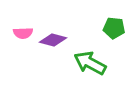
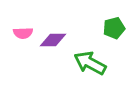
green pentagon: rotated 20 degrees counterclockwise
purple diamond: rotated 16 degrees counterclockwise
